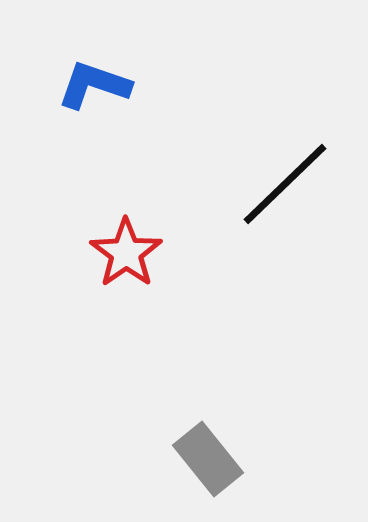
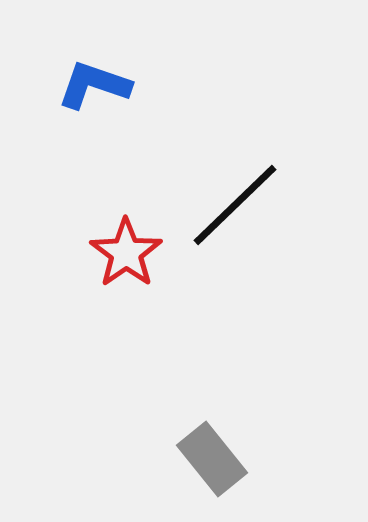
black line: moved 50 px left, 21 px down
gray rectangle: moved 4 px right
